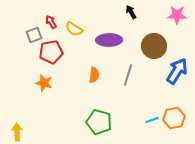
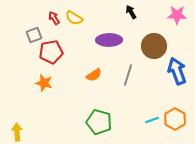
red arrow: moved 3 px right, 4 px up
yellow semicircle: moved 11 px up
blue arrow: rotated 52 degrees counterclockwise
orange semicircle: rotated 49 degrees clockwise
orange hexagon: moved 1 px right, 1 px down; rotated 20 degrees counterclockwise
